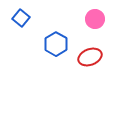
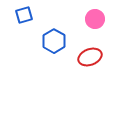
blue square: moved 3 px right, 3 px up; rotated 36 degrees clockwise
blue hexagon: moved 2 px left, 3 px up
